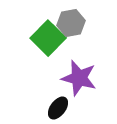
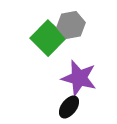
gray hexagon: moved 2 px down
black ellipse: moved 11 px right, 1 px up
